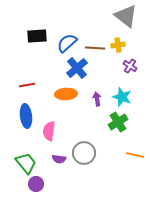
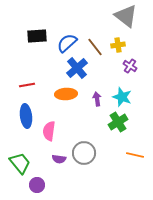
brown line: moved 1 px up; rotated 48 degrees clockwise
green trapezoid: moved 6 px left
purple circle: moved 1 px right, 1 px down
